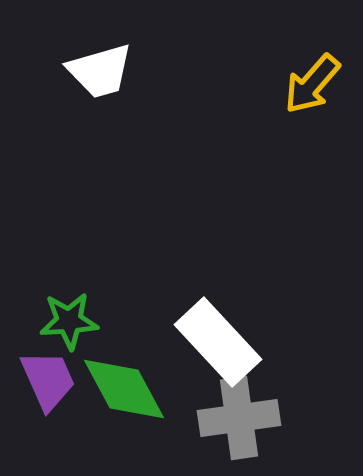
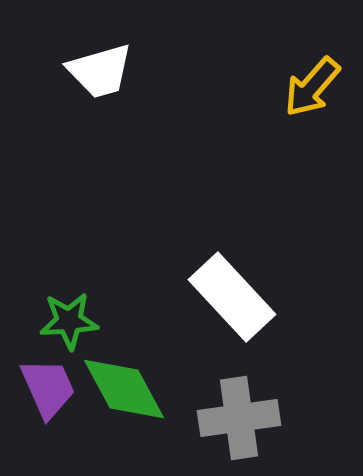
yellow arrow: moved 3 px down
white rectangle: moved 14 px right, 45 px up
purple trapezoid: moved 8 px down
